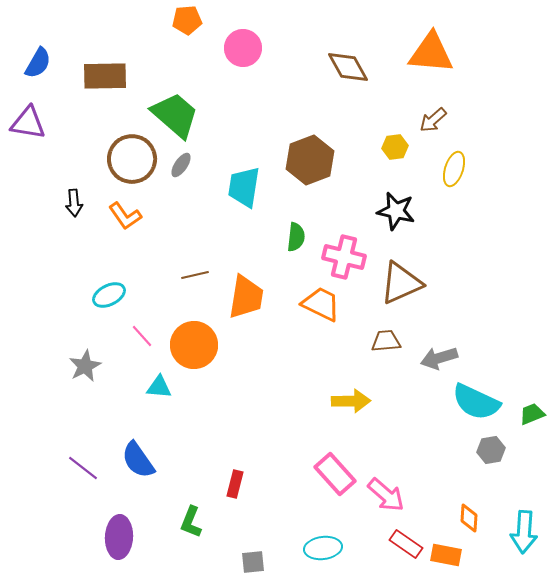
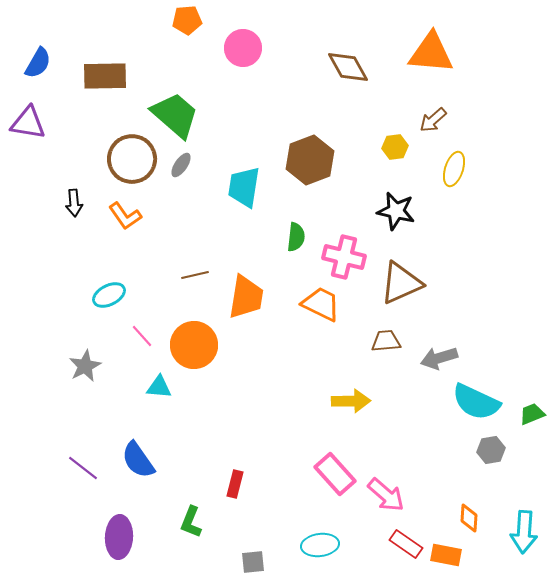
cyan ellipse at (323, 548): moved 3 px left, 3 px up
